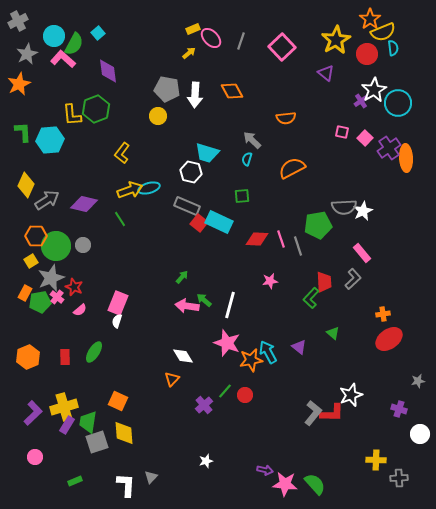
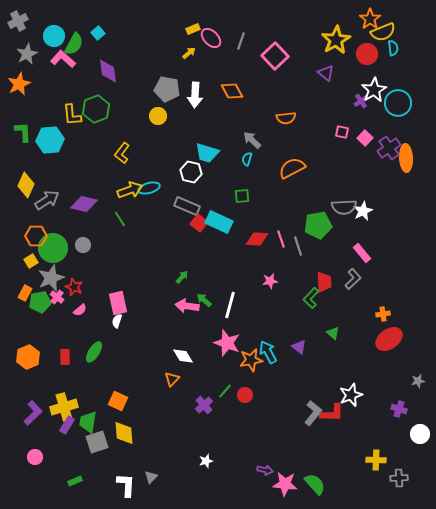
pink square at (282, 47): moved 7 px left, 9 px down
green circle at (56, 246): moved 3 px left, 2 px down
pink rectangle at (118, 303): rotated 35 degrees counterclockwise
